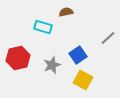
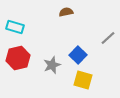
cyan rectangle: moved 28 px left
blue square: rotated 12 degrees counterclockwise
yellow square: rotated 12 degrees counterclockwise
